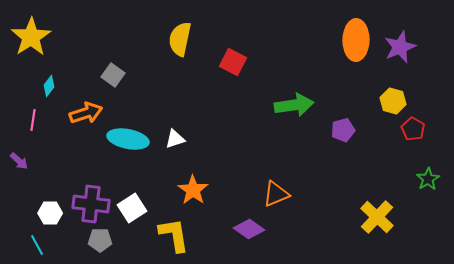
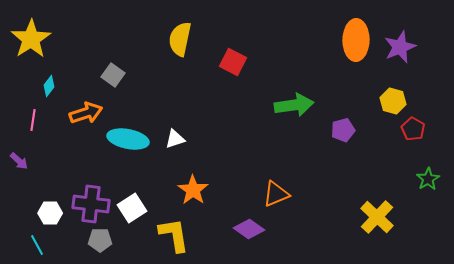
yellow star: moved 2 px down
